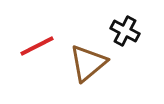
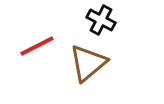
black cross: moved 24 px left, 11 px up
